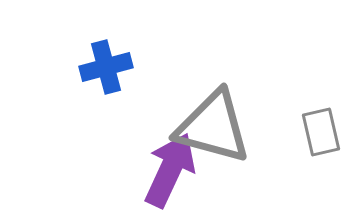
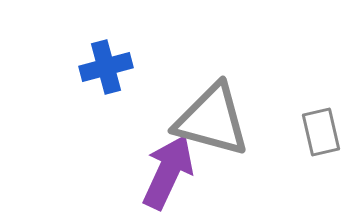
gray triangle: moved 1 px left, 7 px up
purple arrow: moved 2 px left, 2 px down
